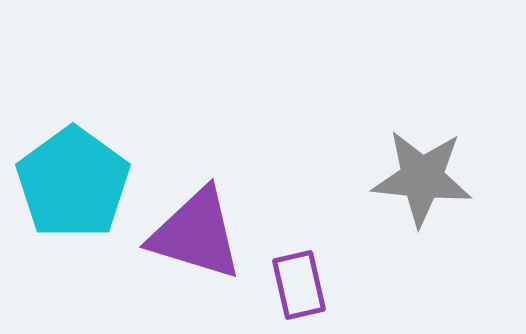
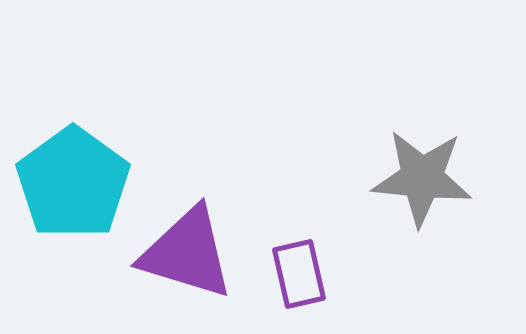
purple triangle: moved 9 px left, 19 px down
purple rectangle: moved 11 px up
